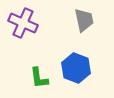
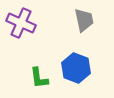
purple cross: moved 2 px left
